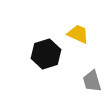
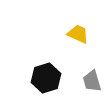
black hexagon: moved 24 px down
